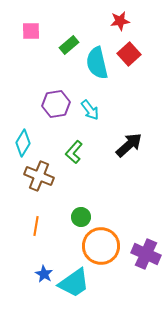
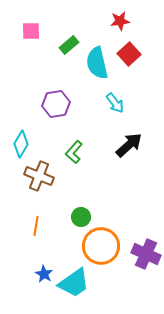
cyan arrow: moved 25 px right, 7 px up
cyan diamond: moved 2 px left, 1 px down
